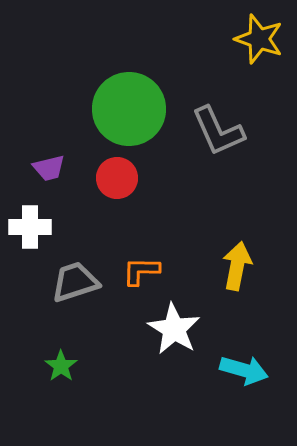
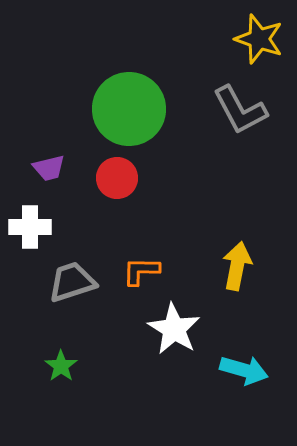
gray L-shape: moved 22 px right, 21 px up; rotated 4 degrees counterclockwise
gray trapezoid: moved 3 px left
